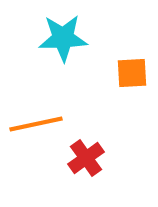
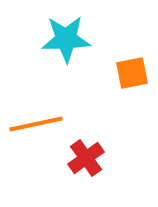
cyan star: moved 3 px right, 1 px down
orange square: rotated 8 degrees counterclockwise
